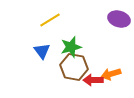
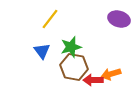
yellow line: moved 1 px up; rotated 20 degrees counterclockwise
